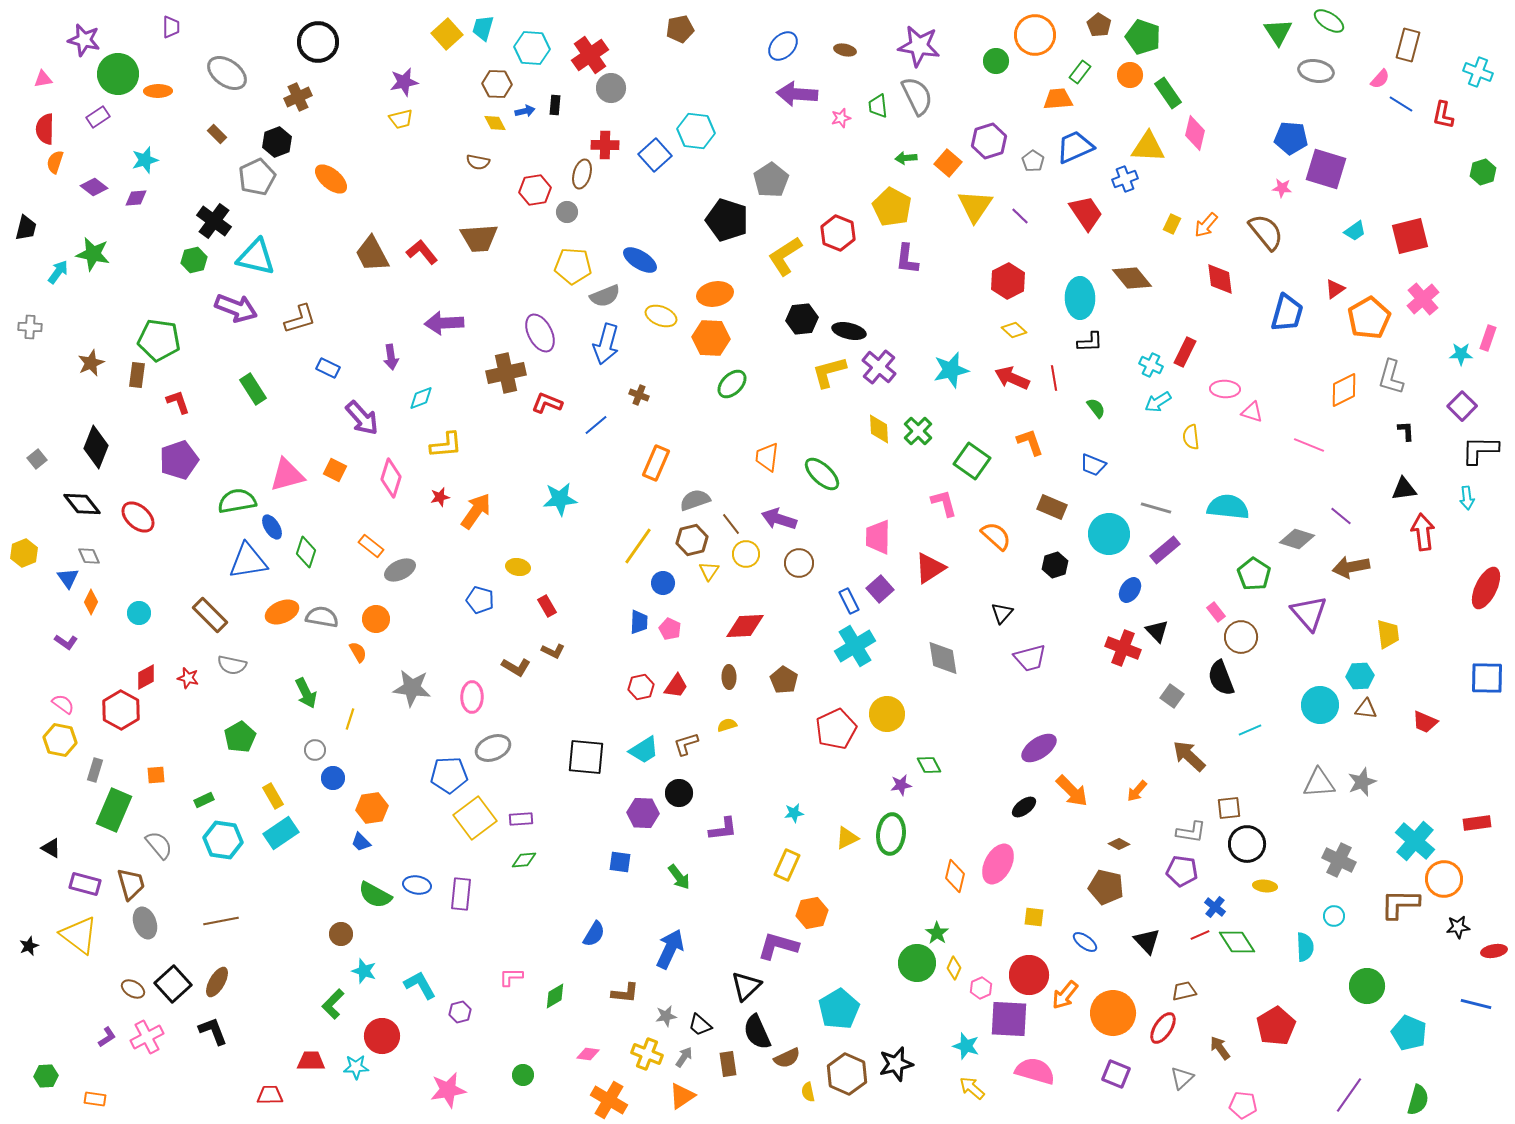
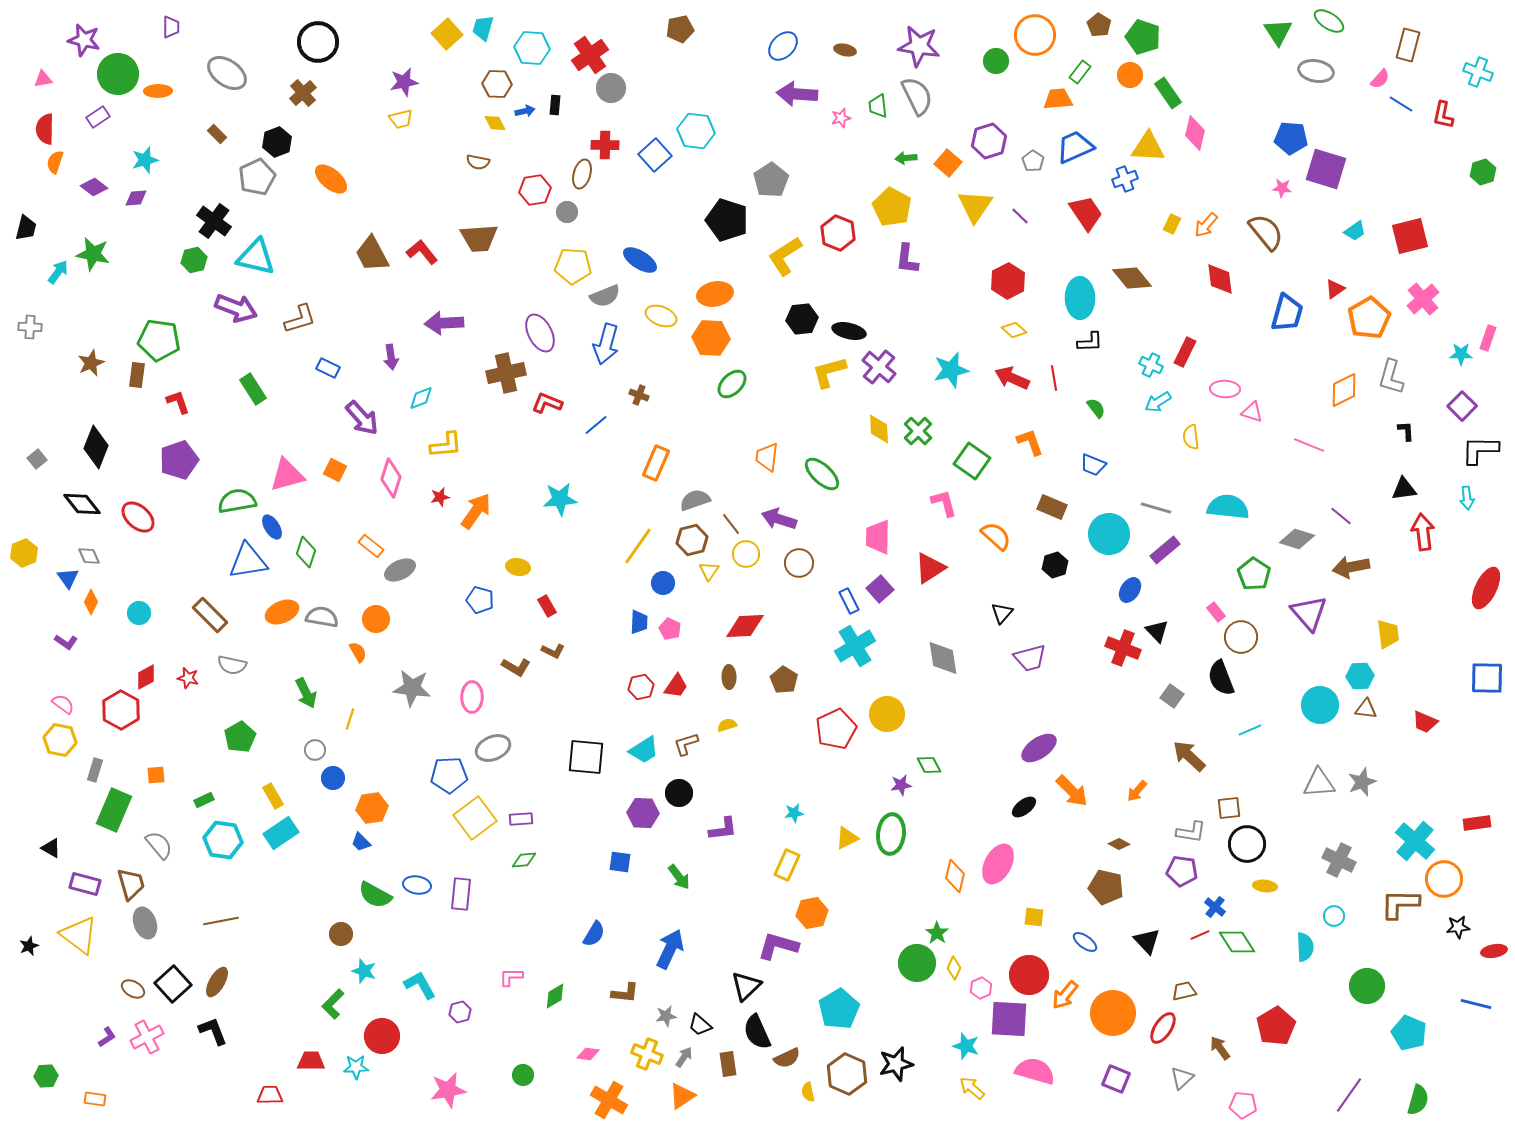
brown cross at (298, 97): moved 5 px right, 4 px up; rotated 16 degrees counterclockwise
purple square at (1116, 1074): moved 5 px down
